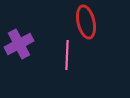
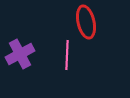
purple cross: moved 1 px right, 10 px down
